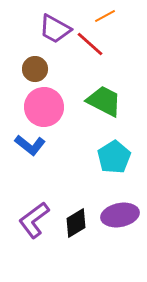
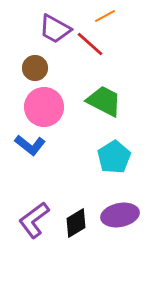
brown circle: moved 1 px up
